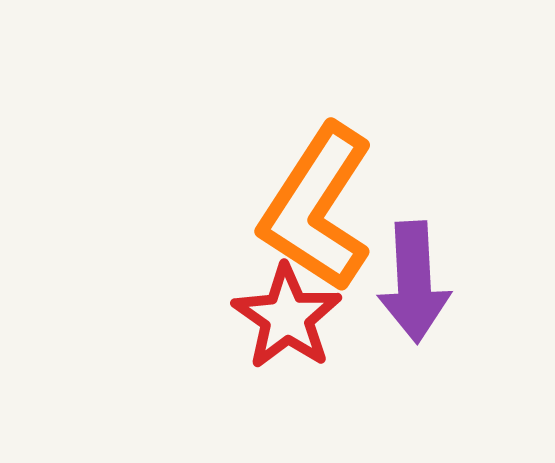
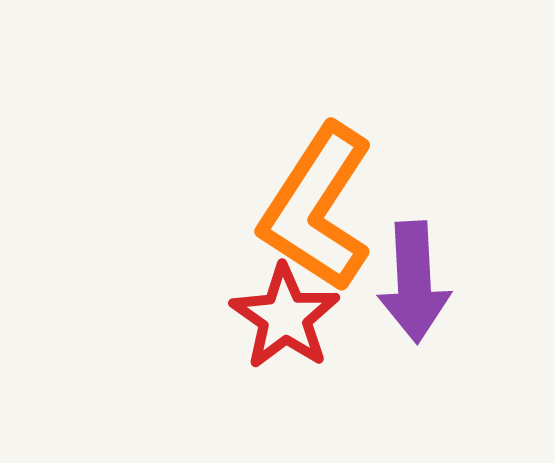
red star: moved 2 px left
